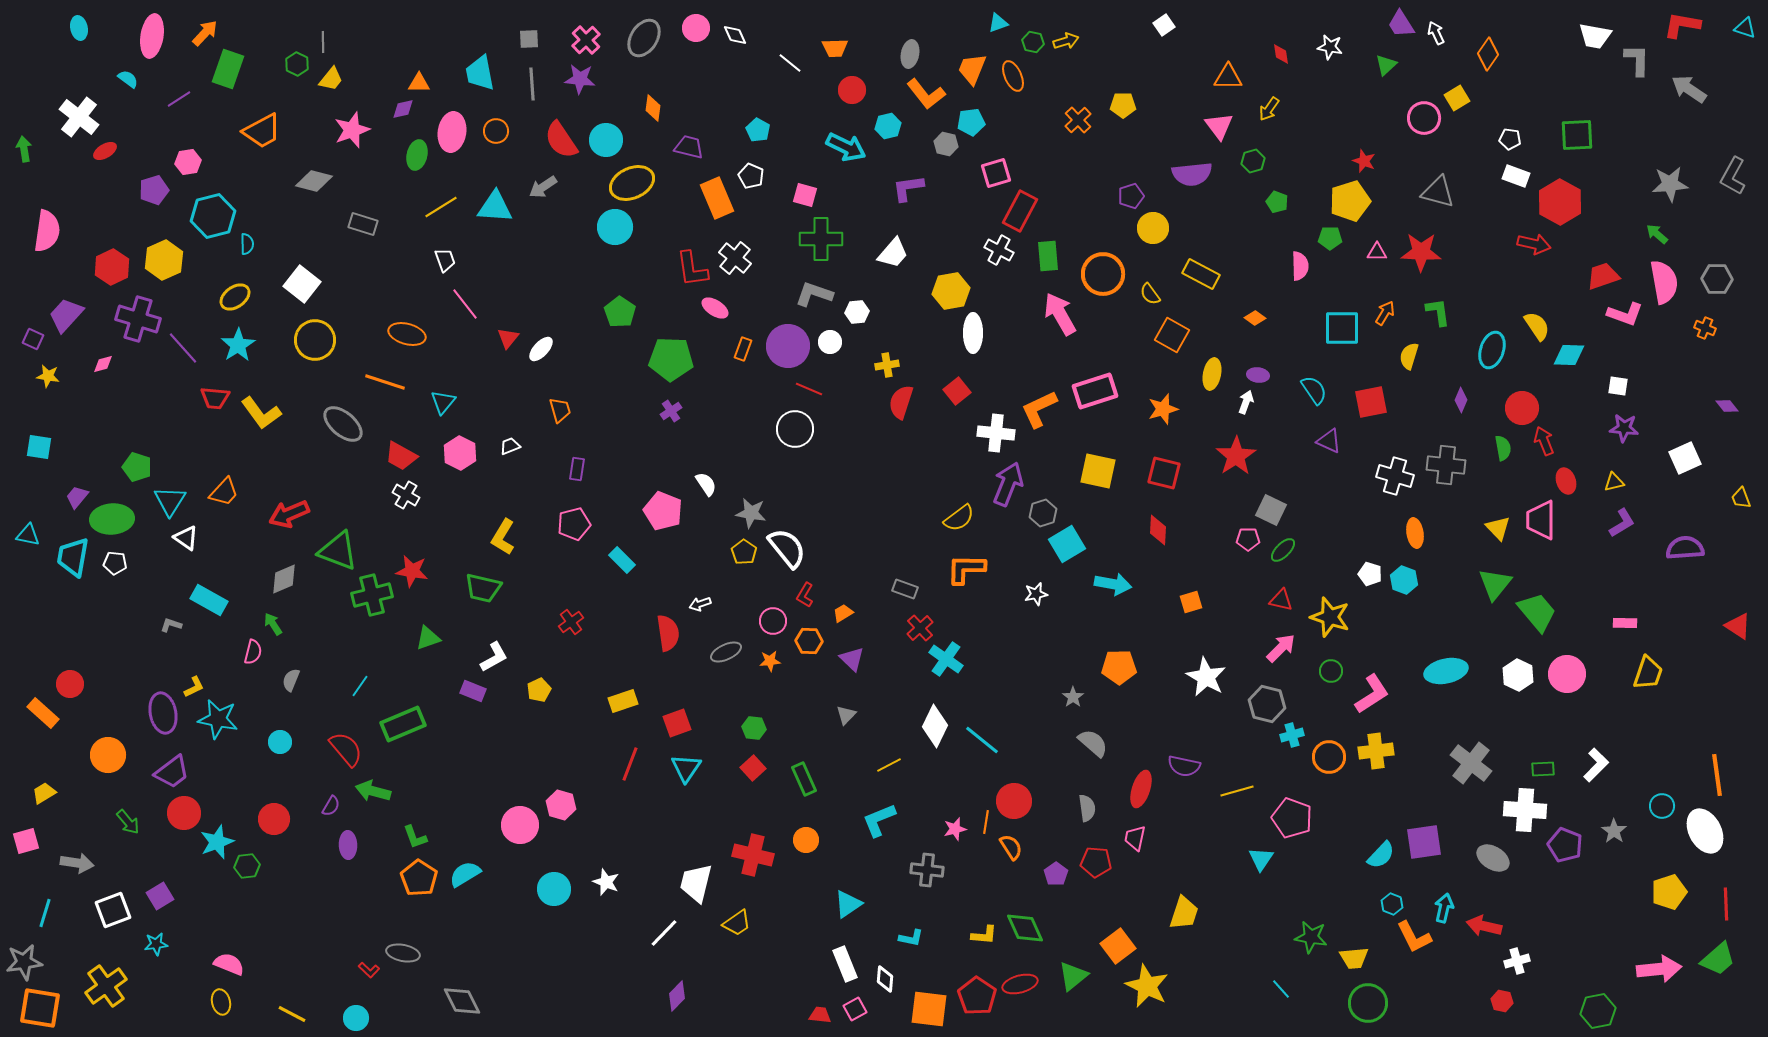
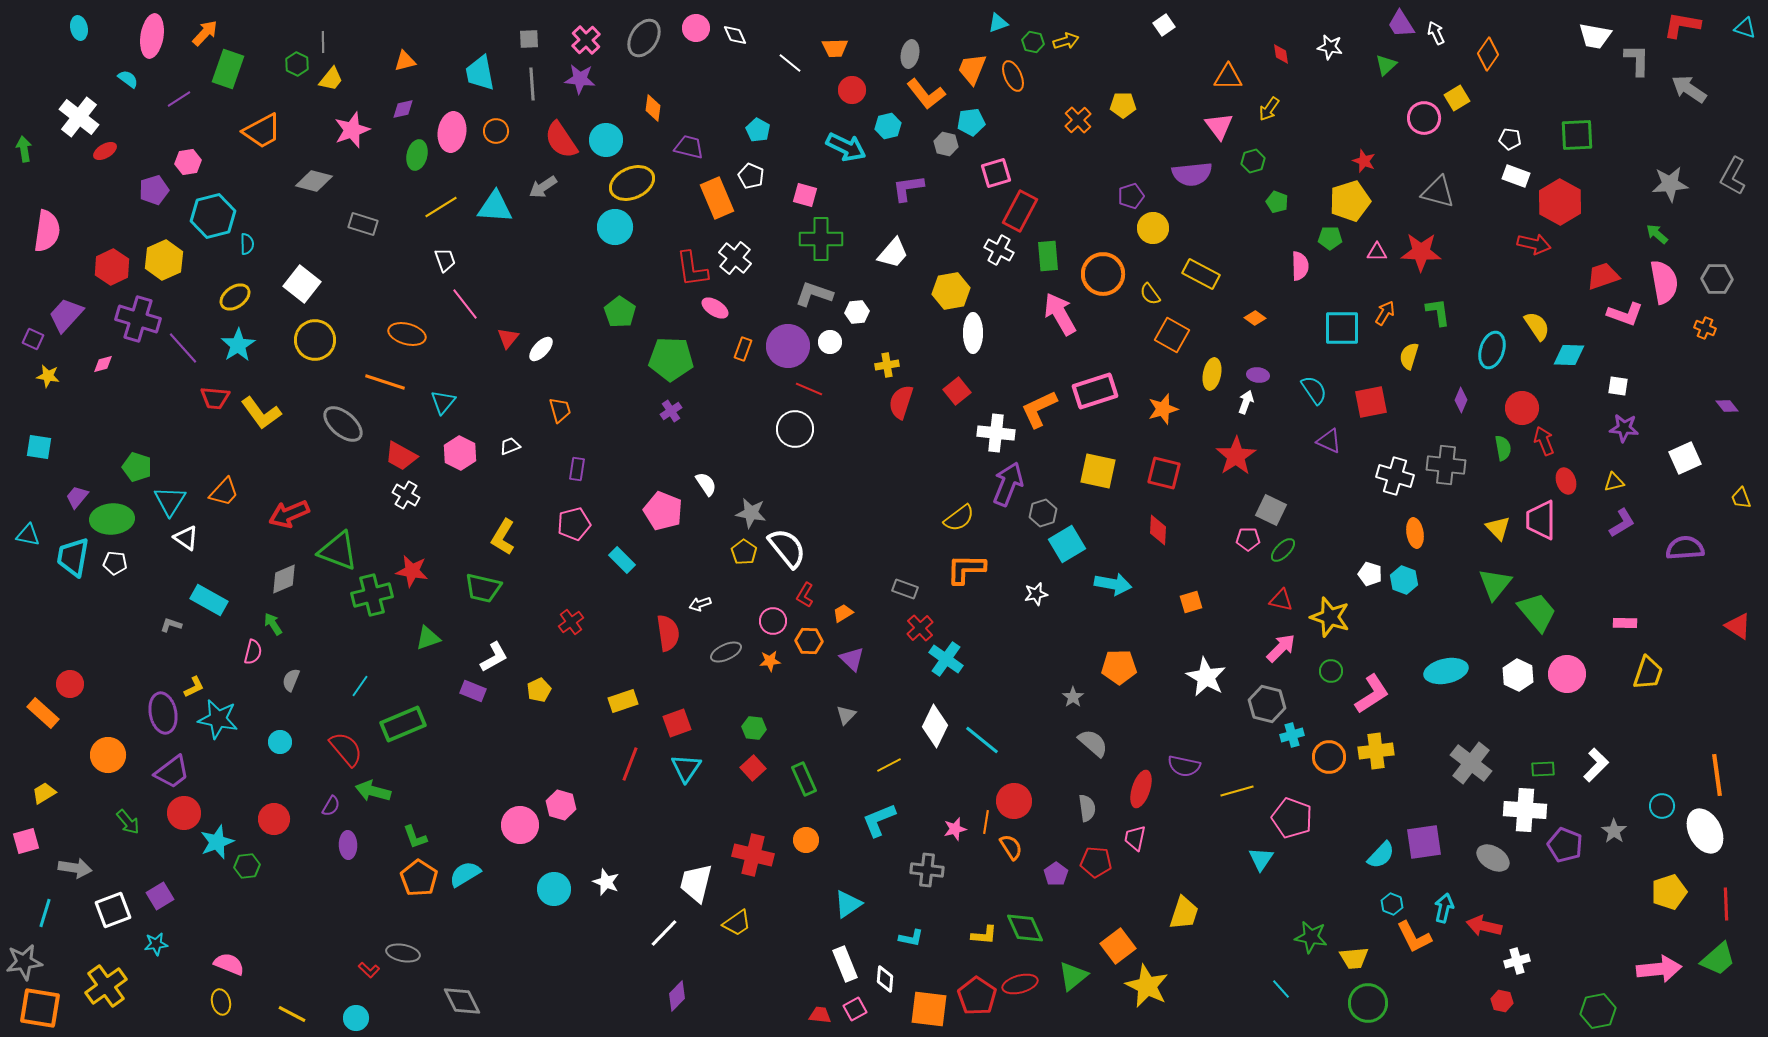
orange triangle at (419, 83): moved 14 px left, 22 px up; rotated 15 degrees counterclockwise
gray arrow at (77, 863): moved 2 px left, 5 px down
